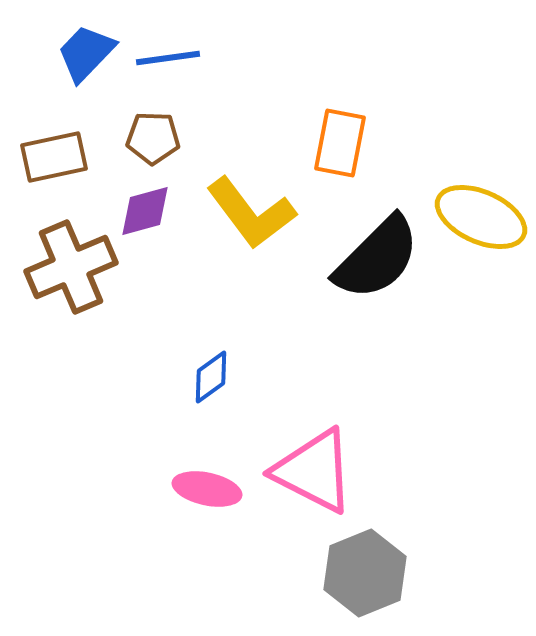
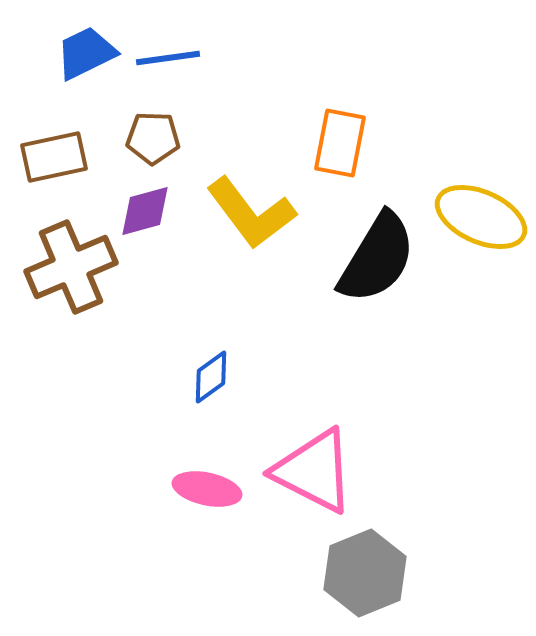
blue trapezoid: rotated 20 degrees clockwise
black semicircle: rotated 14 degrees counterclockwise
